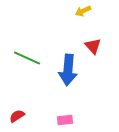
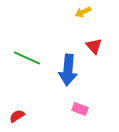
yellow arrow: moved 1 px down
red triangle: moved 1 px right
pink rectangle: moved 15 px right, 11 px up; rotated 28 degrees clockwise
